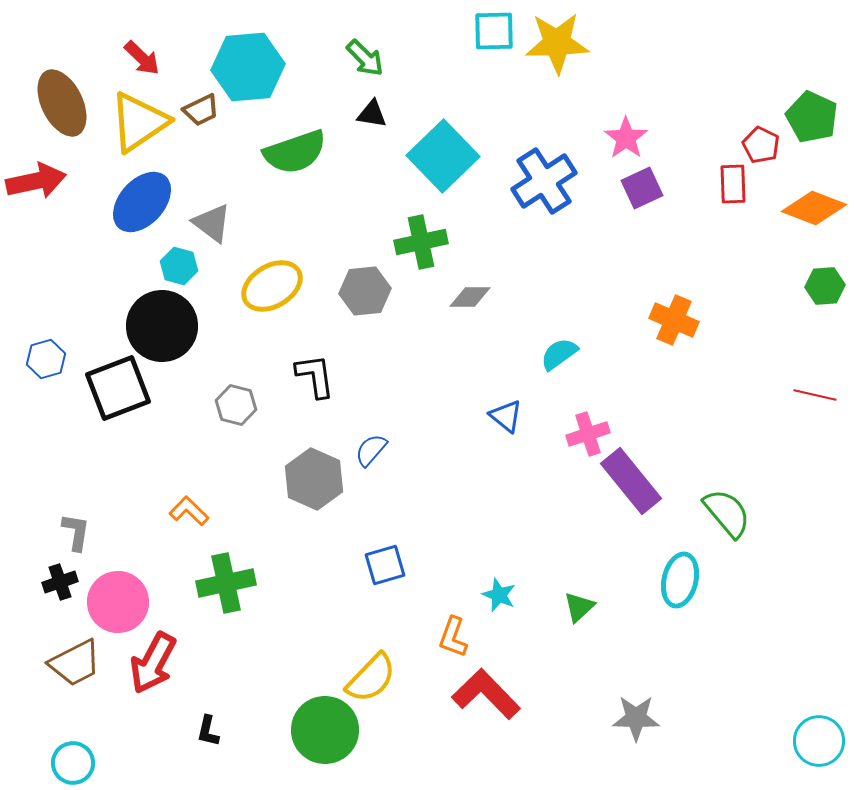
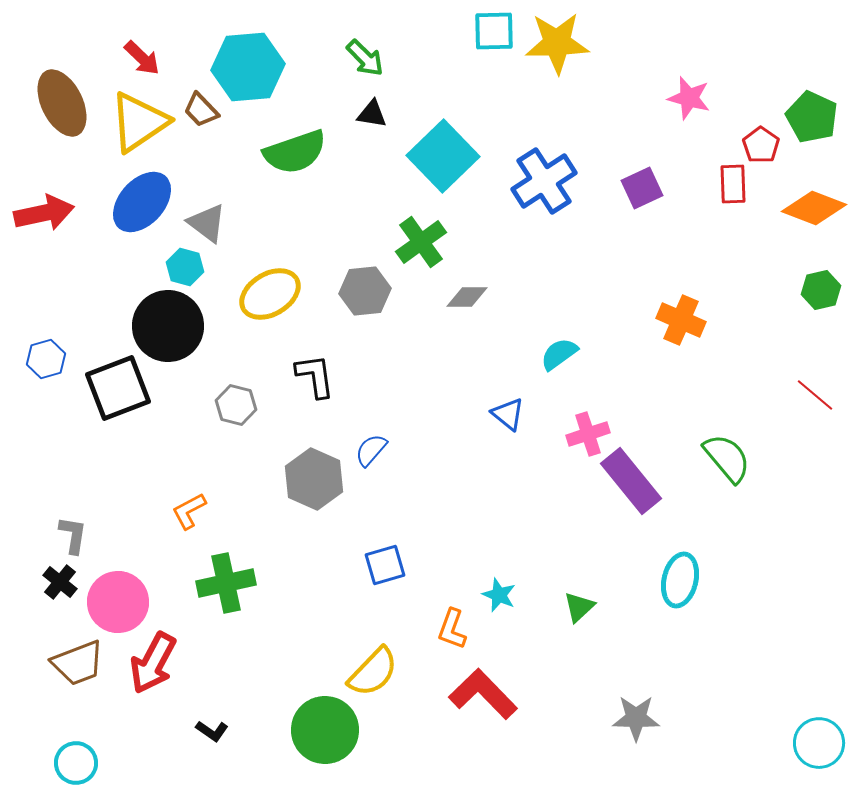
brown trapezoid at (201, 110): rotated 72 degrees clockwise
pink star at (626, 138): moved 63 px right, 40 px up; rotated 21 degrees counterclockwise
red pentagon at (761, 145): rotated 9 degrees clockwise
red arrow at (36, 181): moved 8 px right, 32 px down
gray triangle at (212, 223): moved 5 px left
green cross at (421, 242): rotated 24 degrees counterclockwise
cyan hexagon at (179, 266): moved 6 px right, 1 px down
yellow ellipse at (272, 286): moved 2 px left, 8 px down
green hexagon at (825, 286): moved 4 px left, 4 px down; rotated 9 degrees counterclockwise
gray diamond at (470, 297): moved 3 px left
orange cross at (674, 320): moved 7 px right
black circle at (162, 326): moved 6 px right
red line at (815, 395): rotated 27 degrees clockwise
blue triangle at (506, 416): moved 2 px right, 2 px up
orange L-shape at (189, 511): rotated 72 degrees counterclockwise
green semicircle at (727, 513): moved 55 px up
gray L-shape at (76, 532): moved 3 px left, 3 px down
black cross at (60, 582): rotated 32 degrees counterclockwise
orange L-shape at (453, 637): moved 1 px left, 8 px up
brown trapezoid at (75, 663): moved 3 px right; rotated 6 degrees clockwise
yellow semicircle at (371, 678): moved 2 px right, 6 px up
red L-shape at (486, 694): moved 3 px left
black L-shape at (208, 731): moved 4 px right; rotated 68 degrees counterclockwise
cyan circle at (819, 741): moved 2 px down
cyan circle at (73, 763): moved 3 px right
